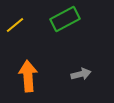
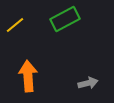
gray arrow: moved 7 px right, 9 px down
